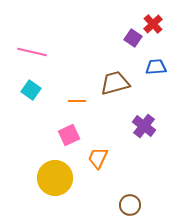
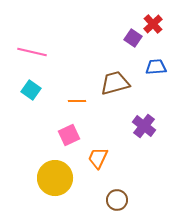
brown circle: moved 13 px left, 5 px up
